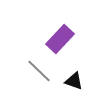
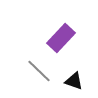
purple rectangle: moved 1 px right, 1 px up
